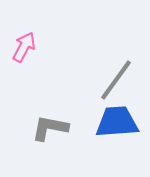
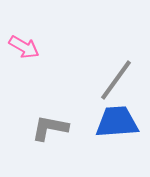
pink arrow: rotated 92 degrees clockwise
